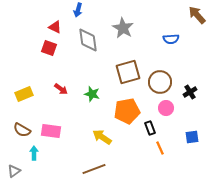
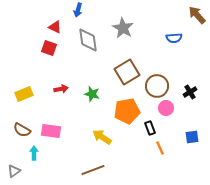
blue semicircle: moved 3 px right, 1 px up
brown square: moved 1 px left; rotated 15 degrees counterclockwise
brown circle: moved 3 px left, 4 px down
red arrow: rotated 48 degrees counterclockwise
brown line: moved 1 px left, 1 px down
